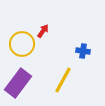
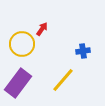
red arrow: moved 1 px left, 2 px up
blue cross: rotated 16 degrees counterclockwise
yellow line: rotated 12 degrees clockwise
